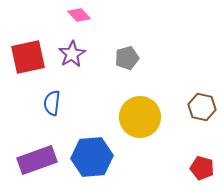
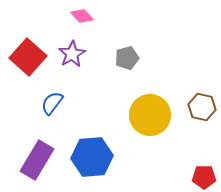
pink diamond: moved 3 px right, 1 px down
red square: rotated 36 degrees counterclockwise
blue semicircle: rotated 30 degrees clockwise
yellow circle: moved 10 px right, 2 px up
purple rectangle: rotated 39 degrees counterclockwise
red pentagon: moved 2 px right, 9 px down; rotated 15 degrees counterclockwise
